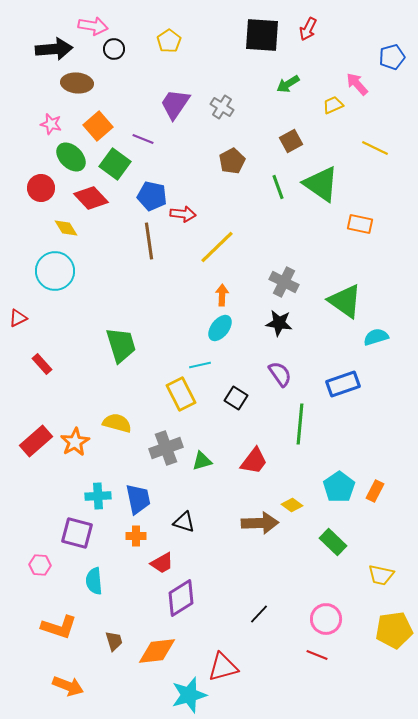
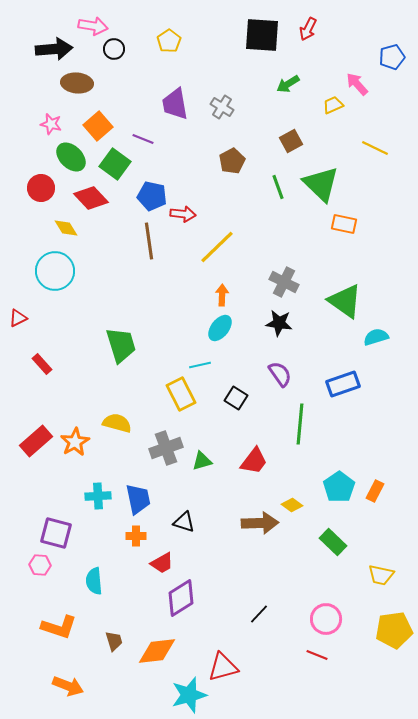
purple trapezoid at (175, 104): rotated 44 degrees counterclockwise
green triangle at (321, 184): rotated 9 degrees clockwise
orange rectangle at (360, 224): moved 16 px left
purple square at (77, 533): moved 21 px left
